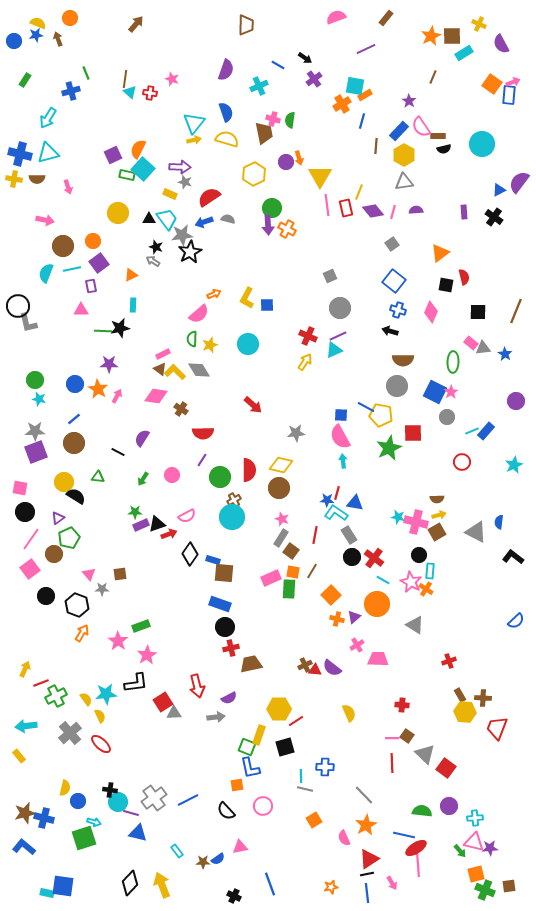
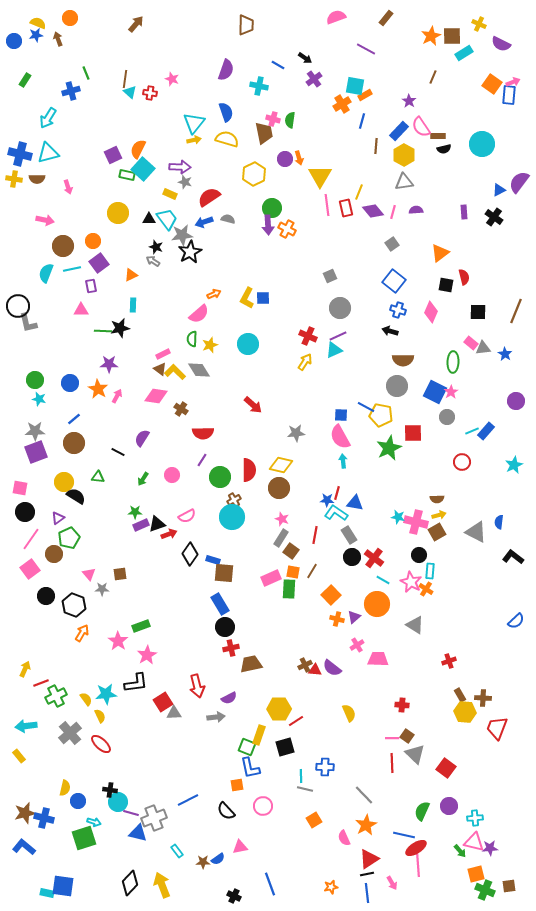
purple semicircle at (501, 44): rotated 36 degrees counterclockwise
purple line at (366, 49): rotated 54 degrees clockwise
cyan cross at (259, 86): rotated 36 degrees clockwise
purple circle at (286, 162): moved 1 px left, 3 px up
blue square at (267, 305): moved 4 px left, 7 px up
blue circle at (75, 384): moved 5 px left, 1 px up
blue rectangle at (220, 604): rotated 40 degrees clockwise
black hexagon at (77, 605): moved 3 px left
gray triangle at (425, 754): moved 10 px left
gray cross at (154, 798): moved 20 px down; rotated 15 degrees clockwise
green semicircle at (422, 811): rotated 72 degrees counterclockwise
